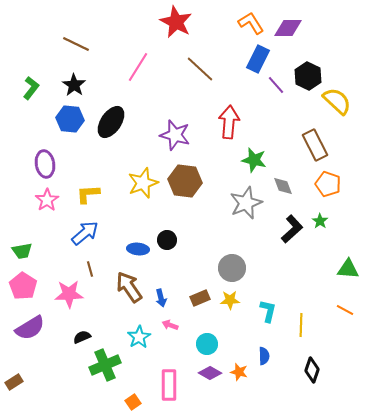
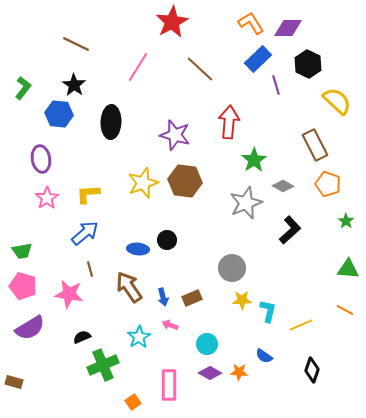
red star at (176, 22): moved 4 px left; rotated 16 degrees clockwise
blue rectangle at (258, 59): rotated 20 degrees clockwise
black hexagon at (308, 76): moved 12 px up
purple line at (276, 85): rotated 24 degrees clockwise
green L-shape at (31, 88): moved 8 px left
blue hexagon at (70, 119): moved 11 px left, 5 px up
black ellipse at (111, 122): rotated 32 degrees counterclockwise
green star at (254, 160): rotated 25 degrees clockwise
purple ellipse at (45, 164): moved 4 px left, 5 px up
gray diamond at (283, 186): rotated 40 degrees counterclockwise
pink star at (47, 200): moved 2 px up
green star at (320, 221): moved 26 px right
black L-shape at (292, 229): moved 2 px left, 1 px down
pink pentagon at (23, 286): rotated 16 degrees counterclockwise
pink star at (69, 294): rotated 12 degrees clockwise
blue arrow at (161, 298): moved 2 px right, 1 px up
brown rectangle at (200, 298): moved 8 px left
yellow star at (230, 300): moved 12 px right
yellow line at (301, 325): rotated 65 degrees clockwise
blue semicircle at (264, 356): rotated 126 degrees clockwise
green cross at (105, 365): moved 2 px left
orange star at (239, 372): rotated 12 degrees counterclockwise
brown rectangle at (14, 382): rotated 48 degrees clockwise
